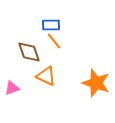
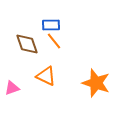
brown diamond: moved 2 px left, 8 px up
